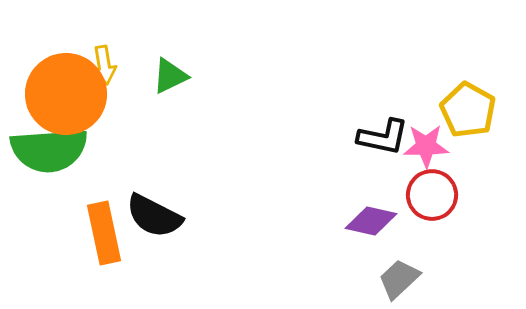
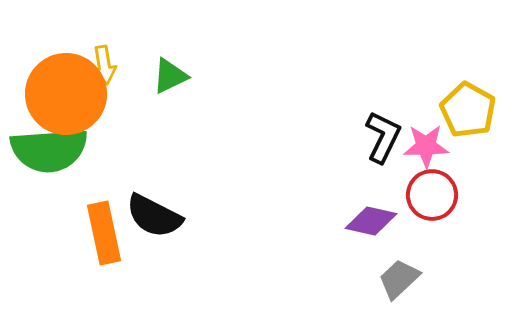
black L-shape: rotated 76 degrees counterclockwise
